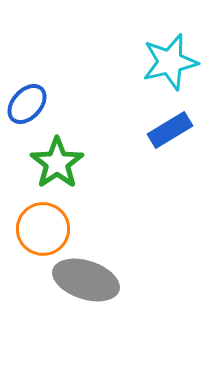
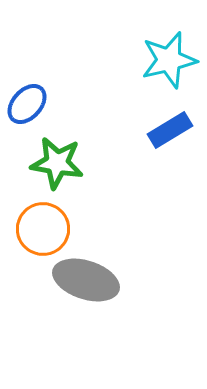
cyan star: moved 1 px left, 2 px up
green star: rotated 28 degrees counterclockwise
